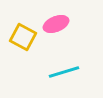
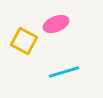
yellow square: moved 1 px right, 4 px down
